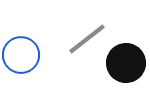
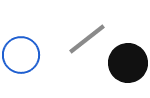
black circle: moved 2 px right
